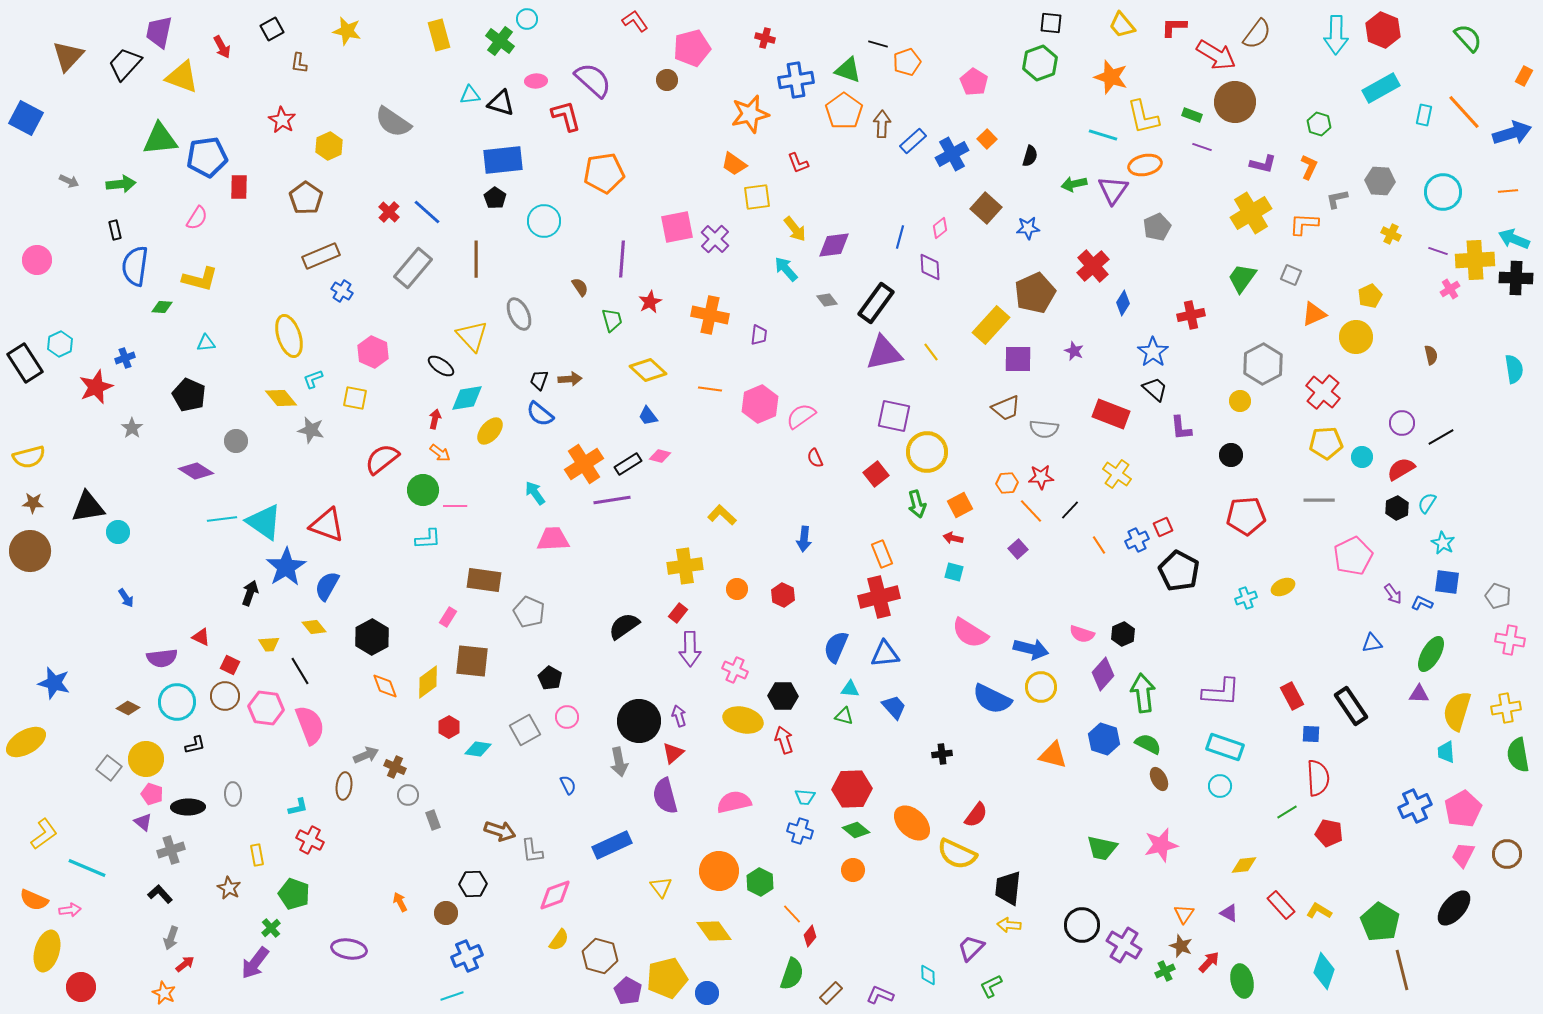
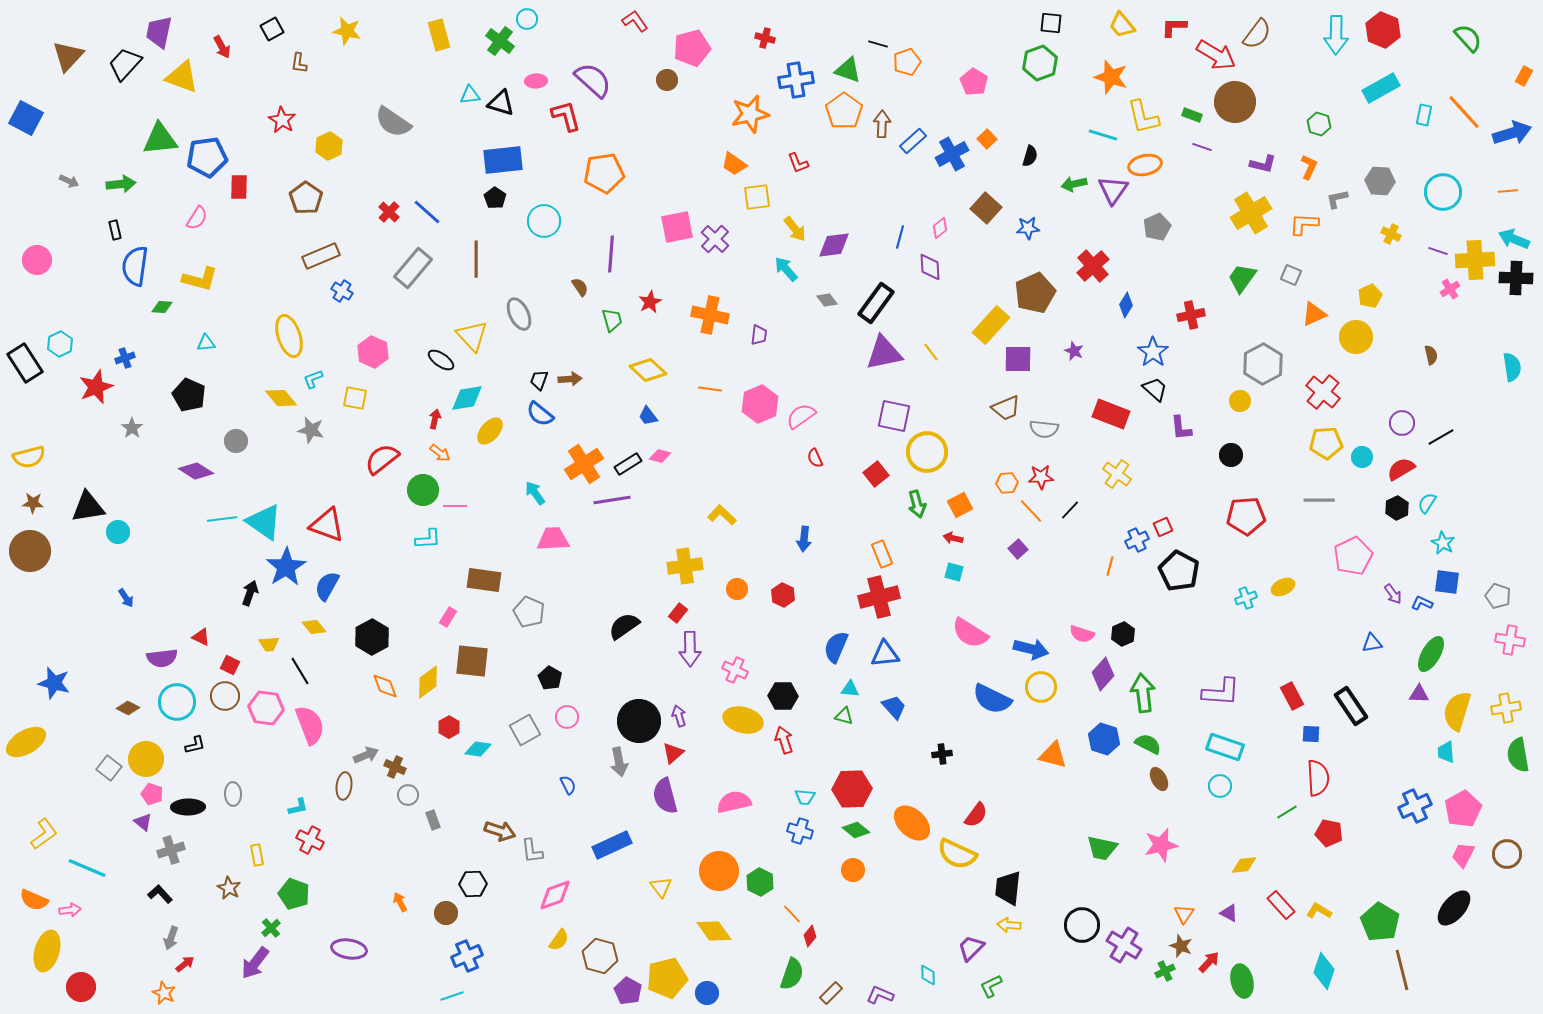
purple line at (622, 259): moved 11 px left, 5 px up
blue diamond at (1123, 303): moved 3 px right, 2 px down
black ellipse at (441, 366): moved 6 px up
cyan semicircle at (1514, 369): moved 2 px left, 2 px up
orange line at (1099, 545): moved 11 px right, 21 px down; rotated 48 degrees clockwise
